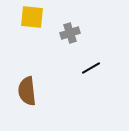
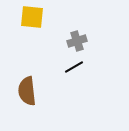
gray cross: moved 7 px right, 8 px down
black line: moved 17 px left, 1 px up
